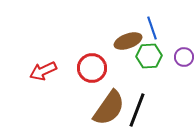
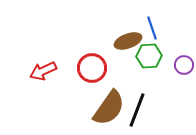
purple circle: moved 8 px down
